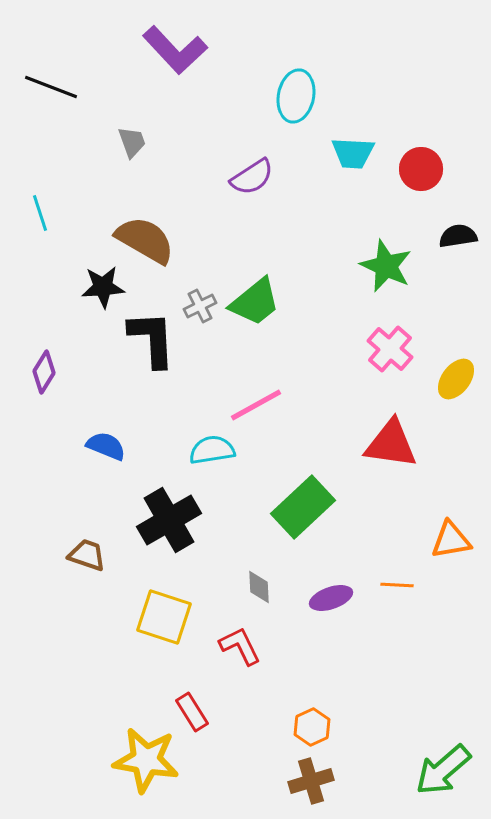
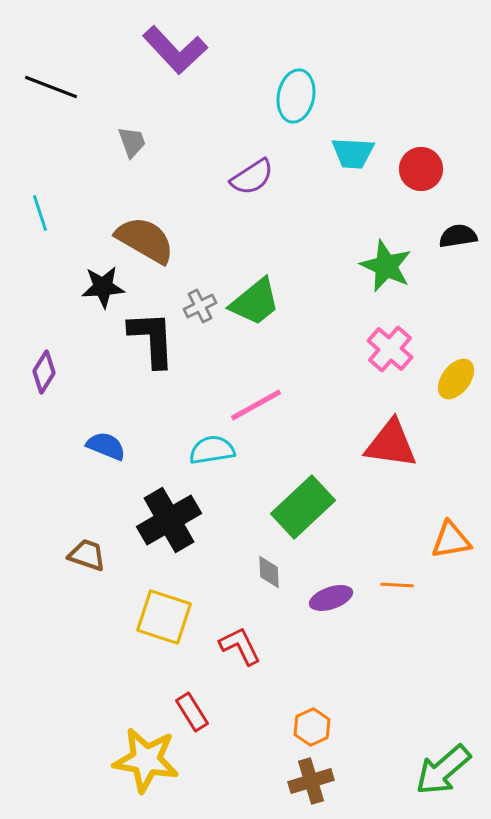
gray diamond: moved 10 px right, 15 px up
